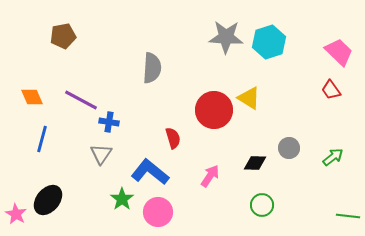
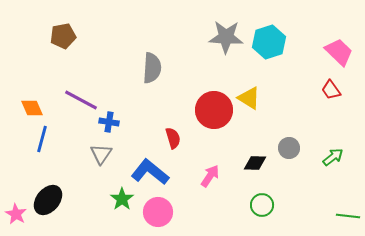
orange diamond: moved 11 px down
